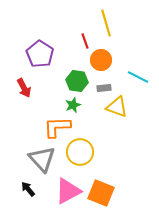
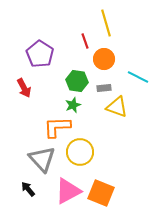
orange circle: moved 3 px right, 1 px up
